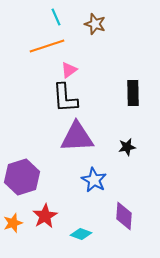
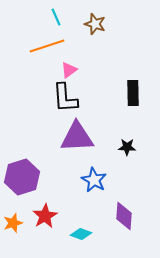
black star: rotated 12 degrees clockwise
